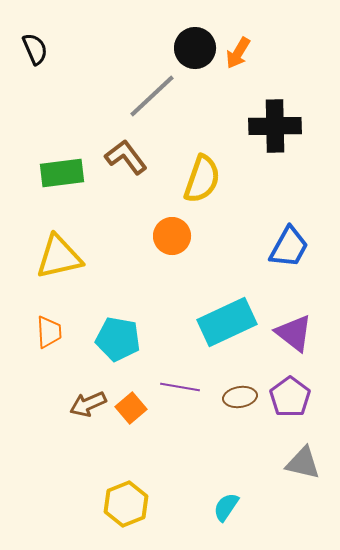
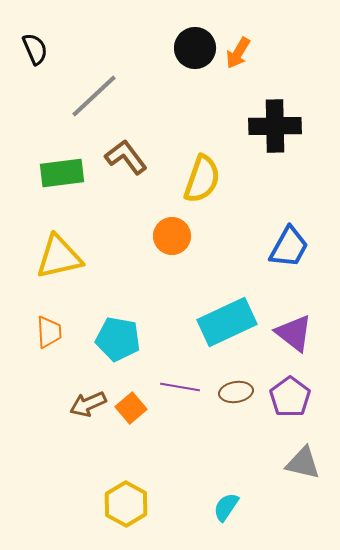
gray line: moved 58 px left
brown ellipse: moved 4 px left, 5 px up
yellow hexagon: rotated 9 degrees counterclockwise
